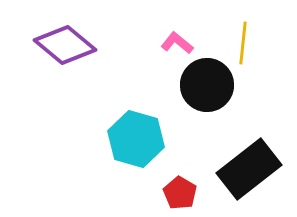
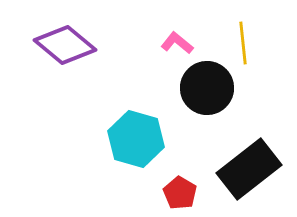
yellow line: rotated 12 degrees counterclockwise
black circle: moved 3 px down
